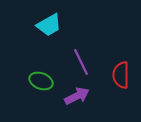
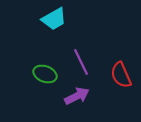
cyan trapezoid: moved 5 px right, 6 px up
red semicircle: rotated 24 degrees counterclockwise
green ellipse: moved 4 px right, 7 px up
